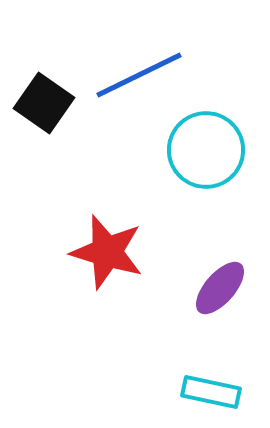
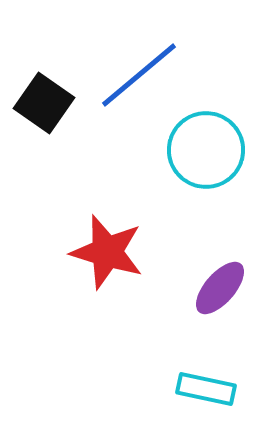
blue line: rotated 14 degrees counterclockwise
cyan rectangle: moved 5 px left, 3 px up
